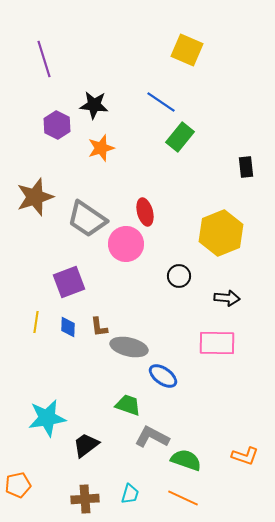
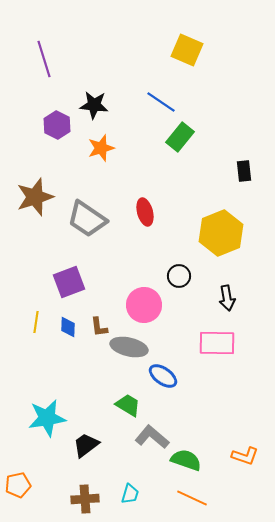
black rectangle: moved 2 px left, 4 px down
pink circle: moved 18 px right, 61 px down
black arrow: rotated 75 degrees clockwise
green trapezoid: rotated 12 degrees clockwise
gray L-shape: rotated 12 degrees clockwise
orange line: moved 9 px right
